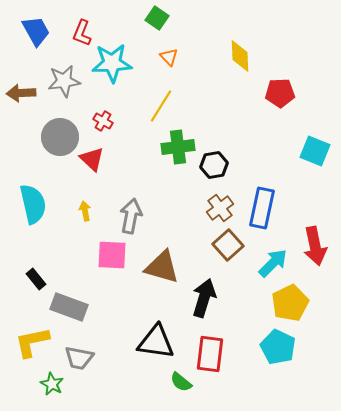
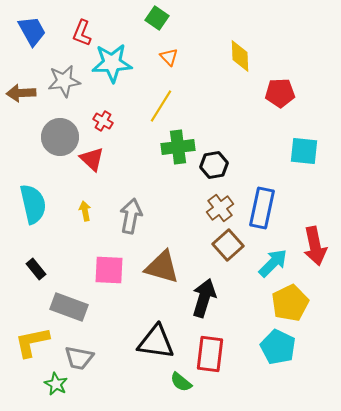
blue trapezoid: moved 4 px left
cyan square: moved 11 px left; rotated 16 degrees counterclockwise
pink square: moved 3 px left, 15 px down
black rectangle: moved 10 px up
green star: moved 4 px right
